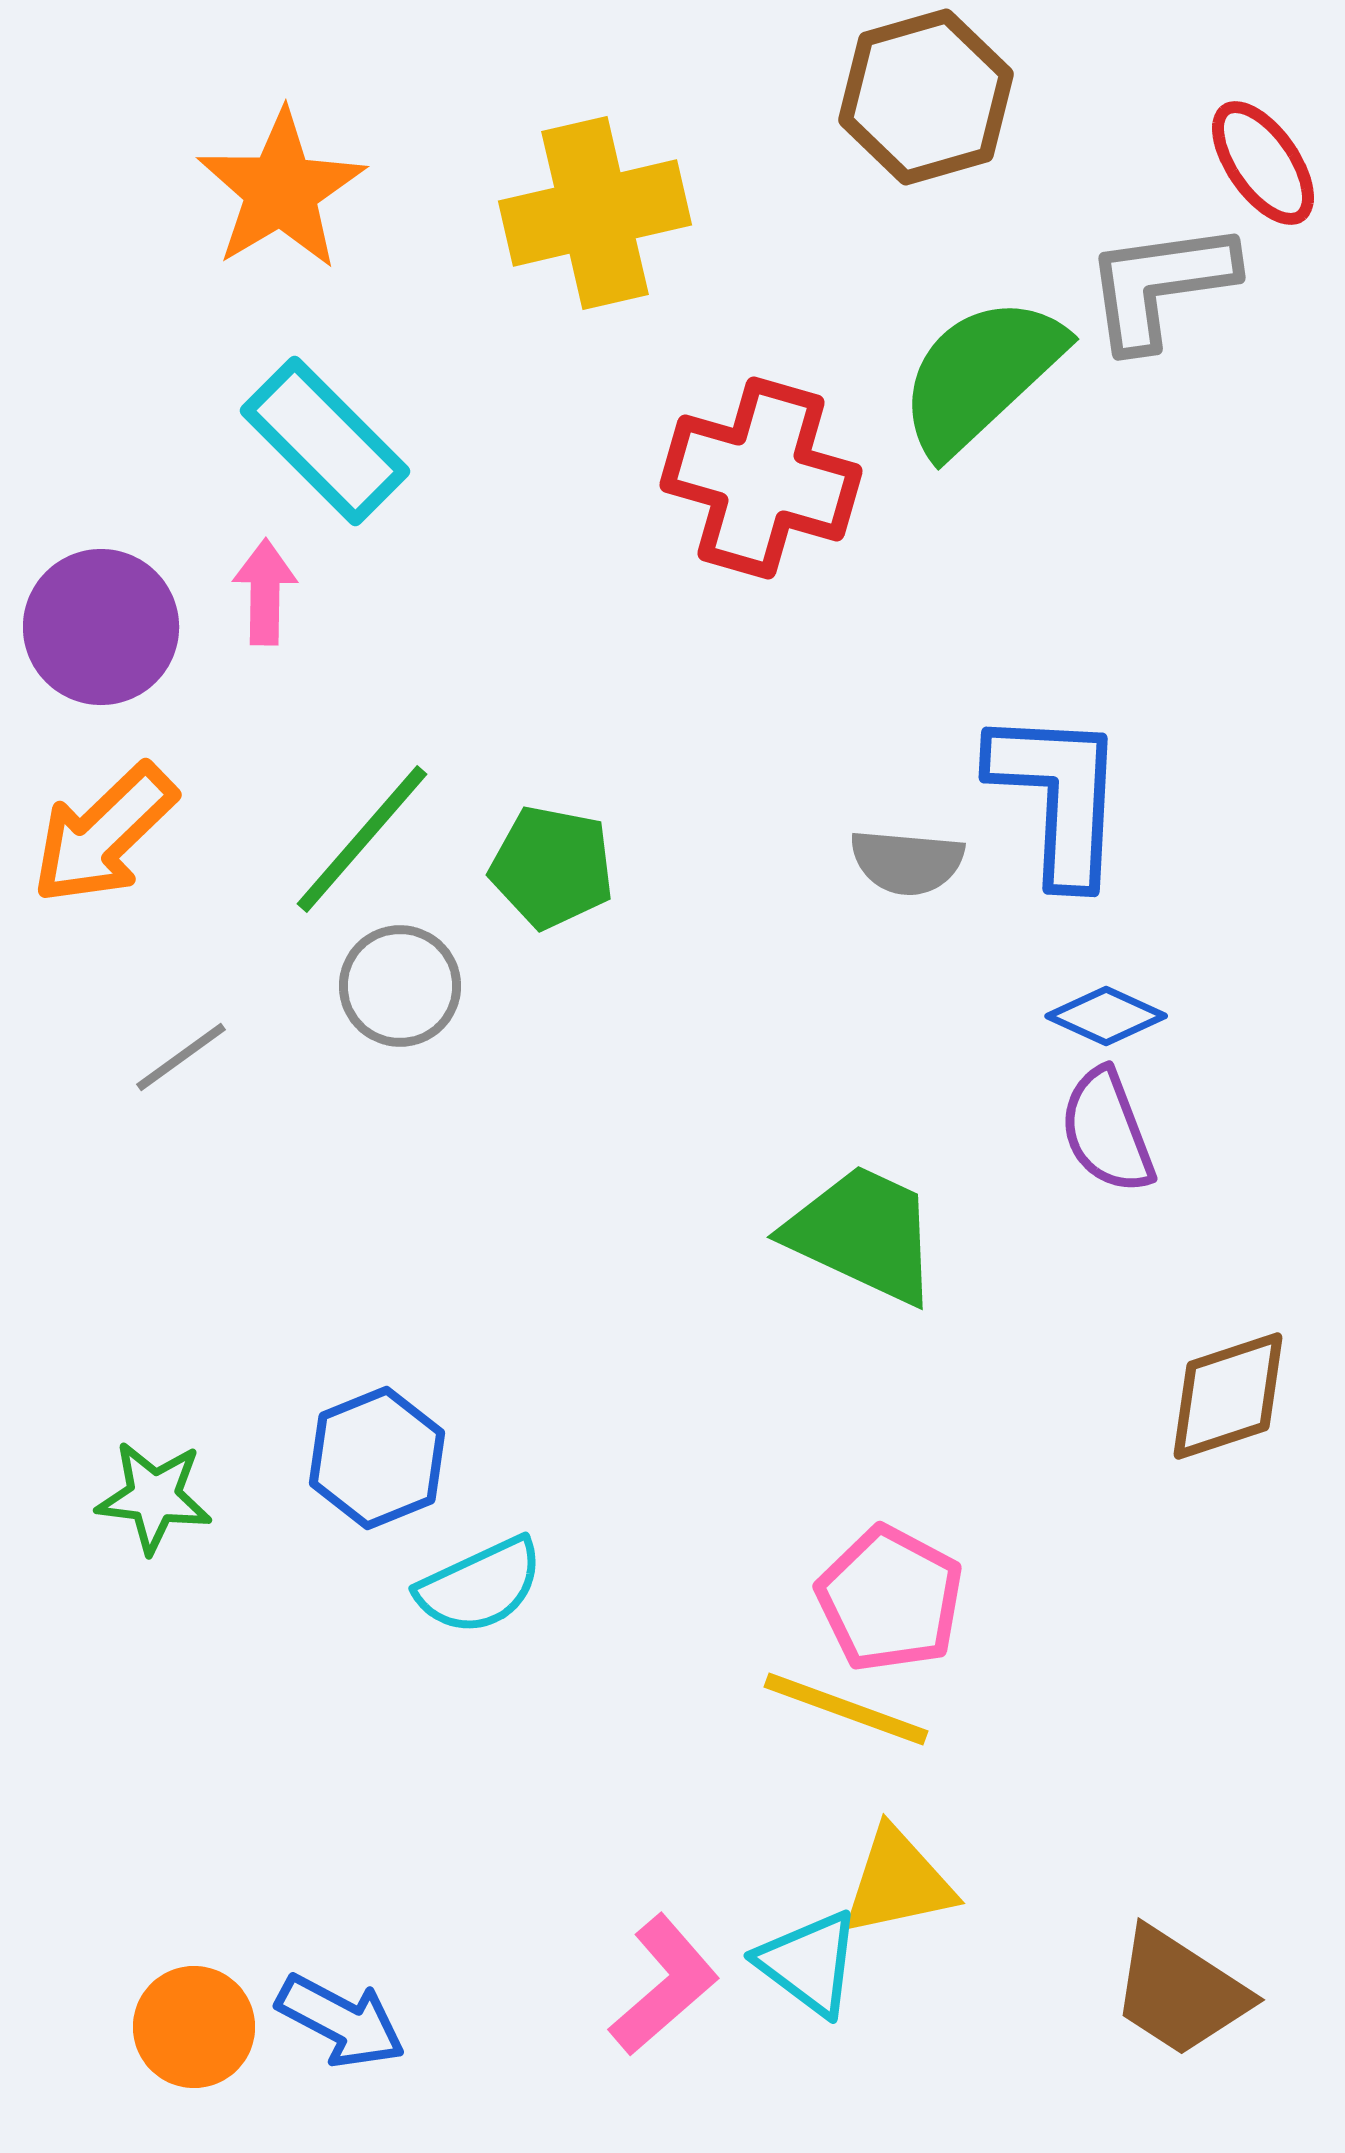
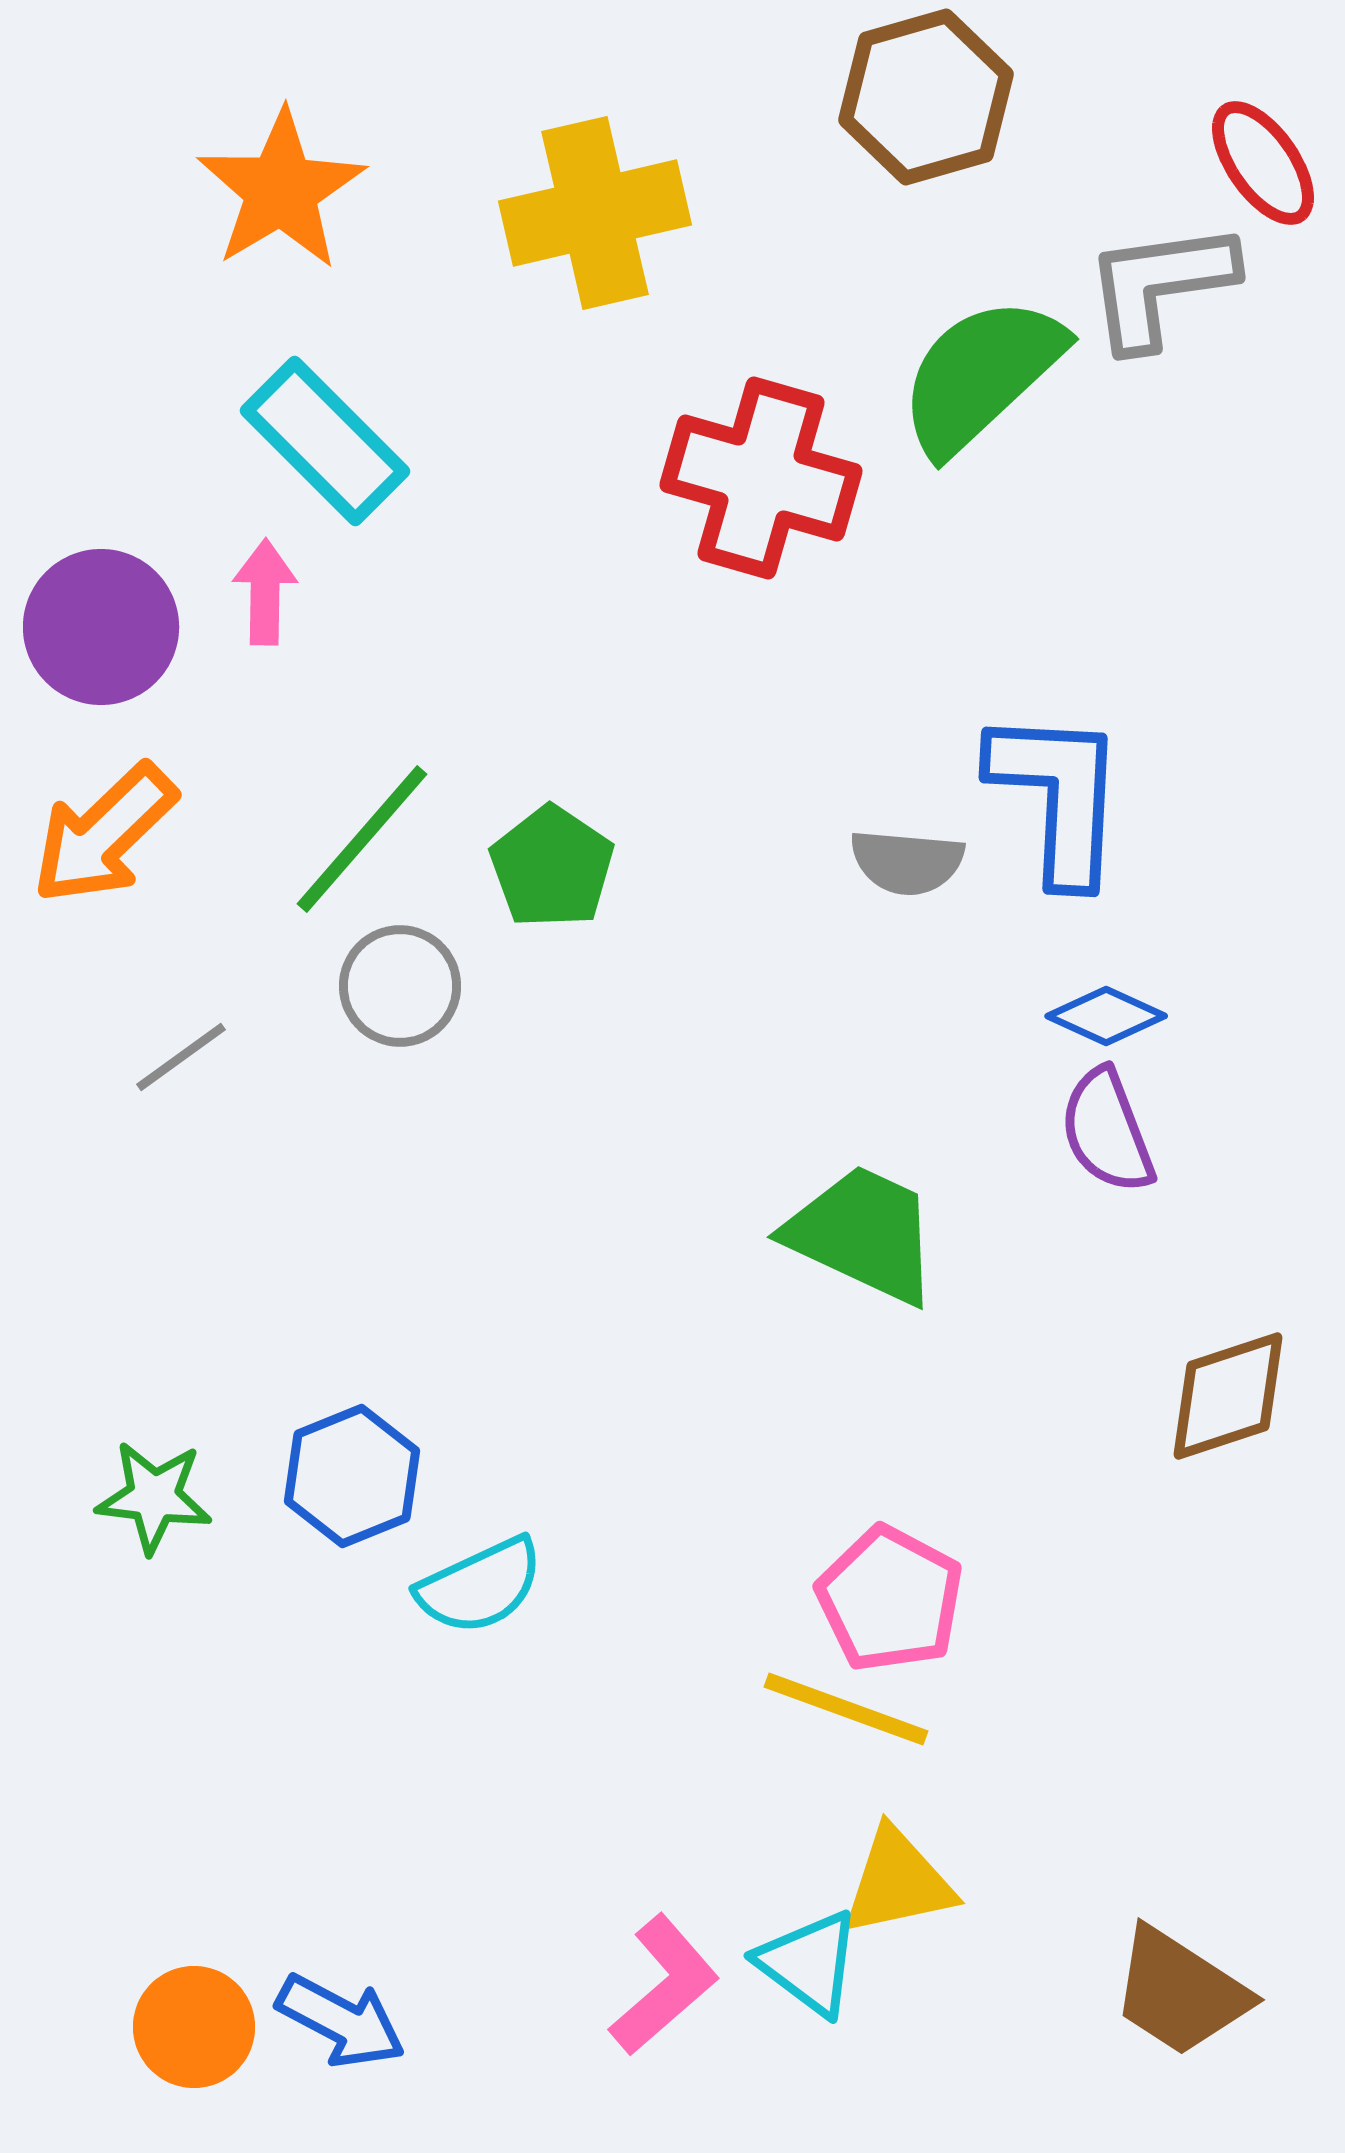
green pentagon: rotated 23 degrees clockwise
blue hexagon: moved 25 px left, 18 px down
